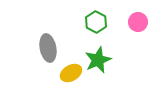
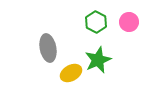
pink circle: moved 9 px left
